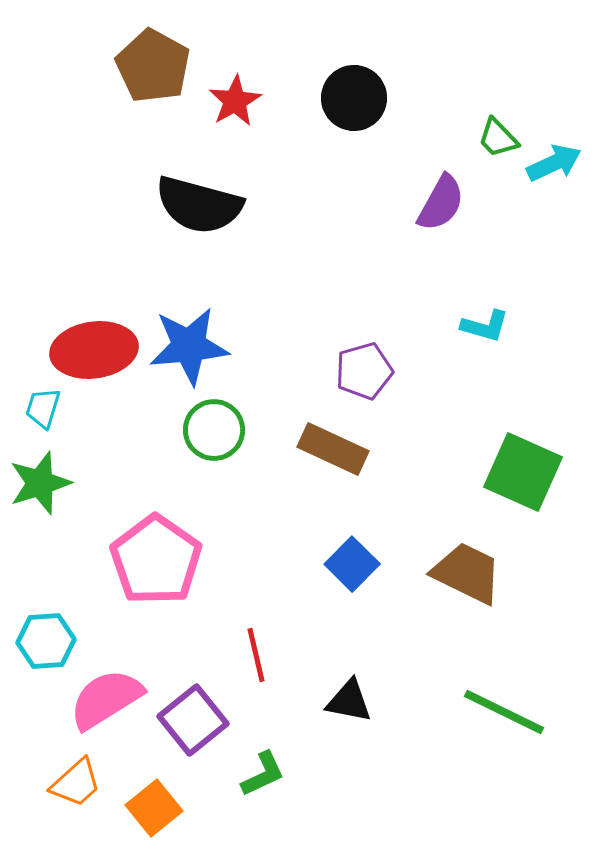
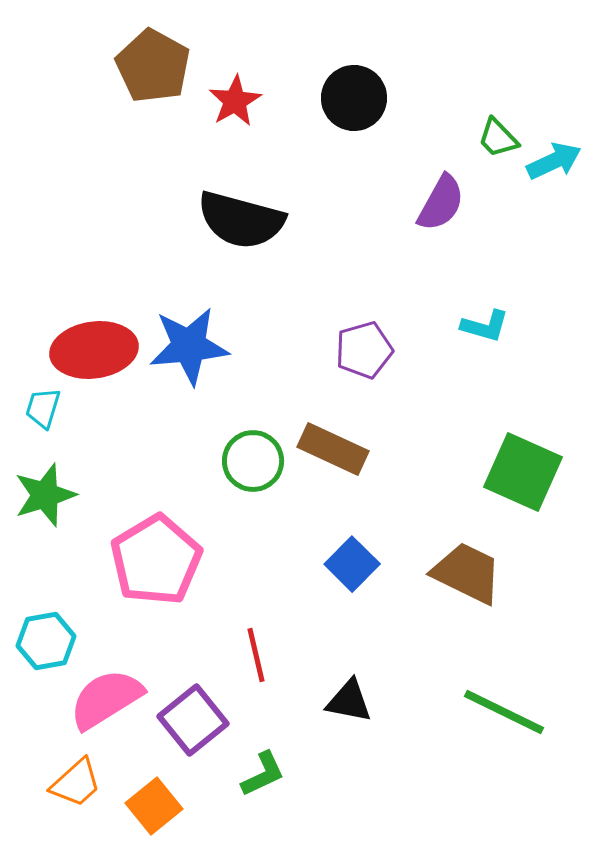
cyan arrow: moved 2 px up
black semicircle: moved 42 px right, 15 px down
purple pentagon: moved 21 px up
green circle: moved 39 px right, 31 px down
green star: moved 5 px right, 12 px down
pink pentagon: rotated 6 degrees clockwise
cyan hexagon: rotated 6 degrees counterclockwise
orange square: moved 2 px up
